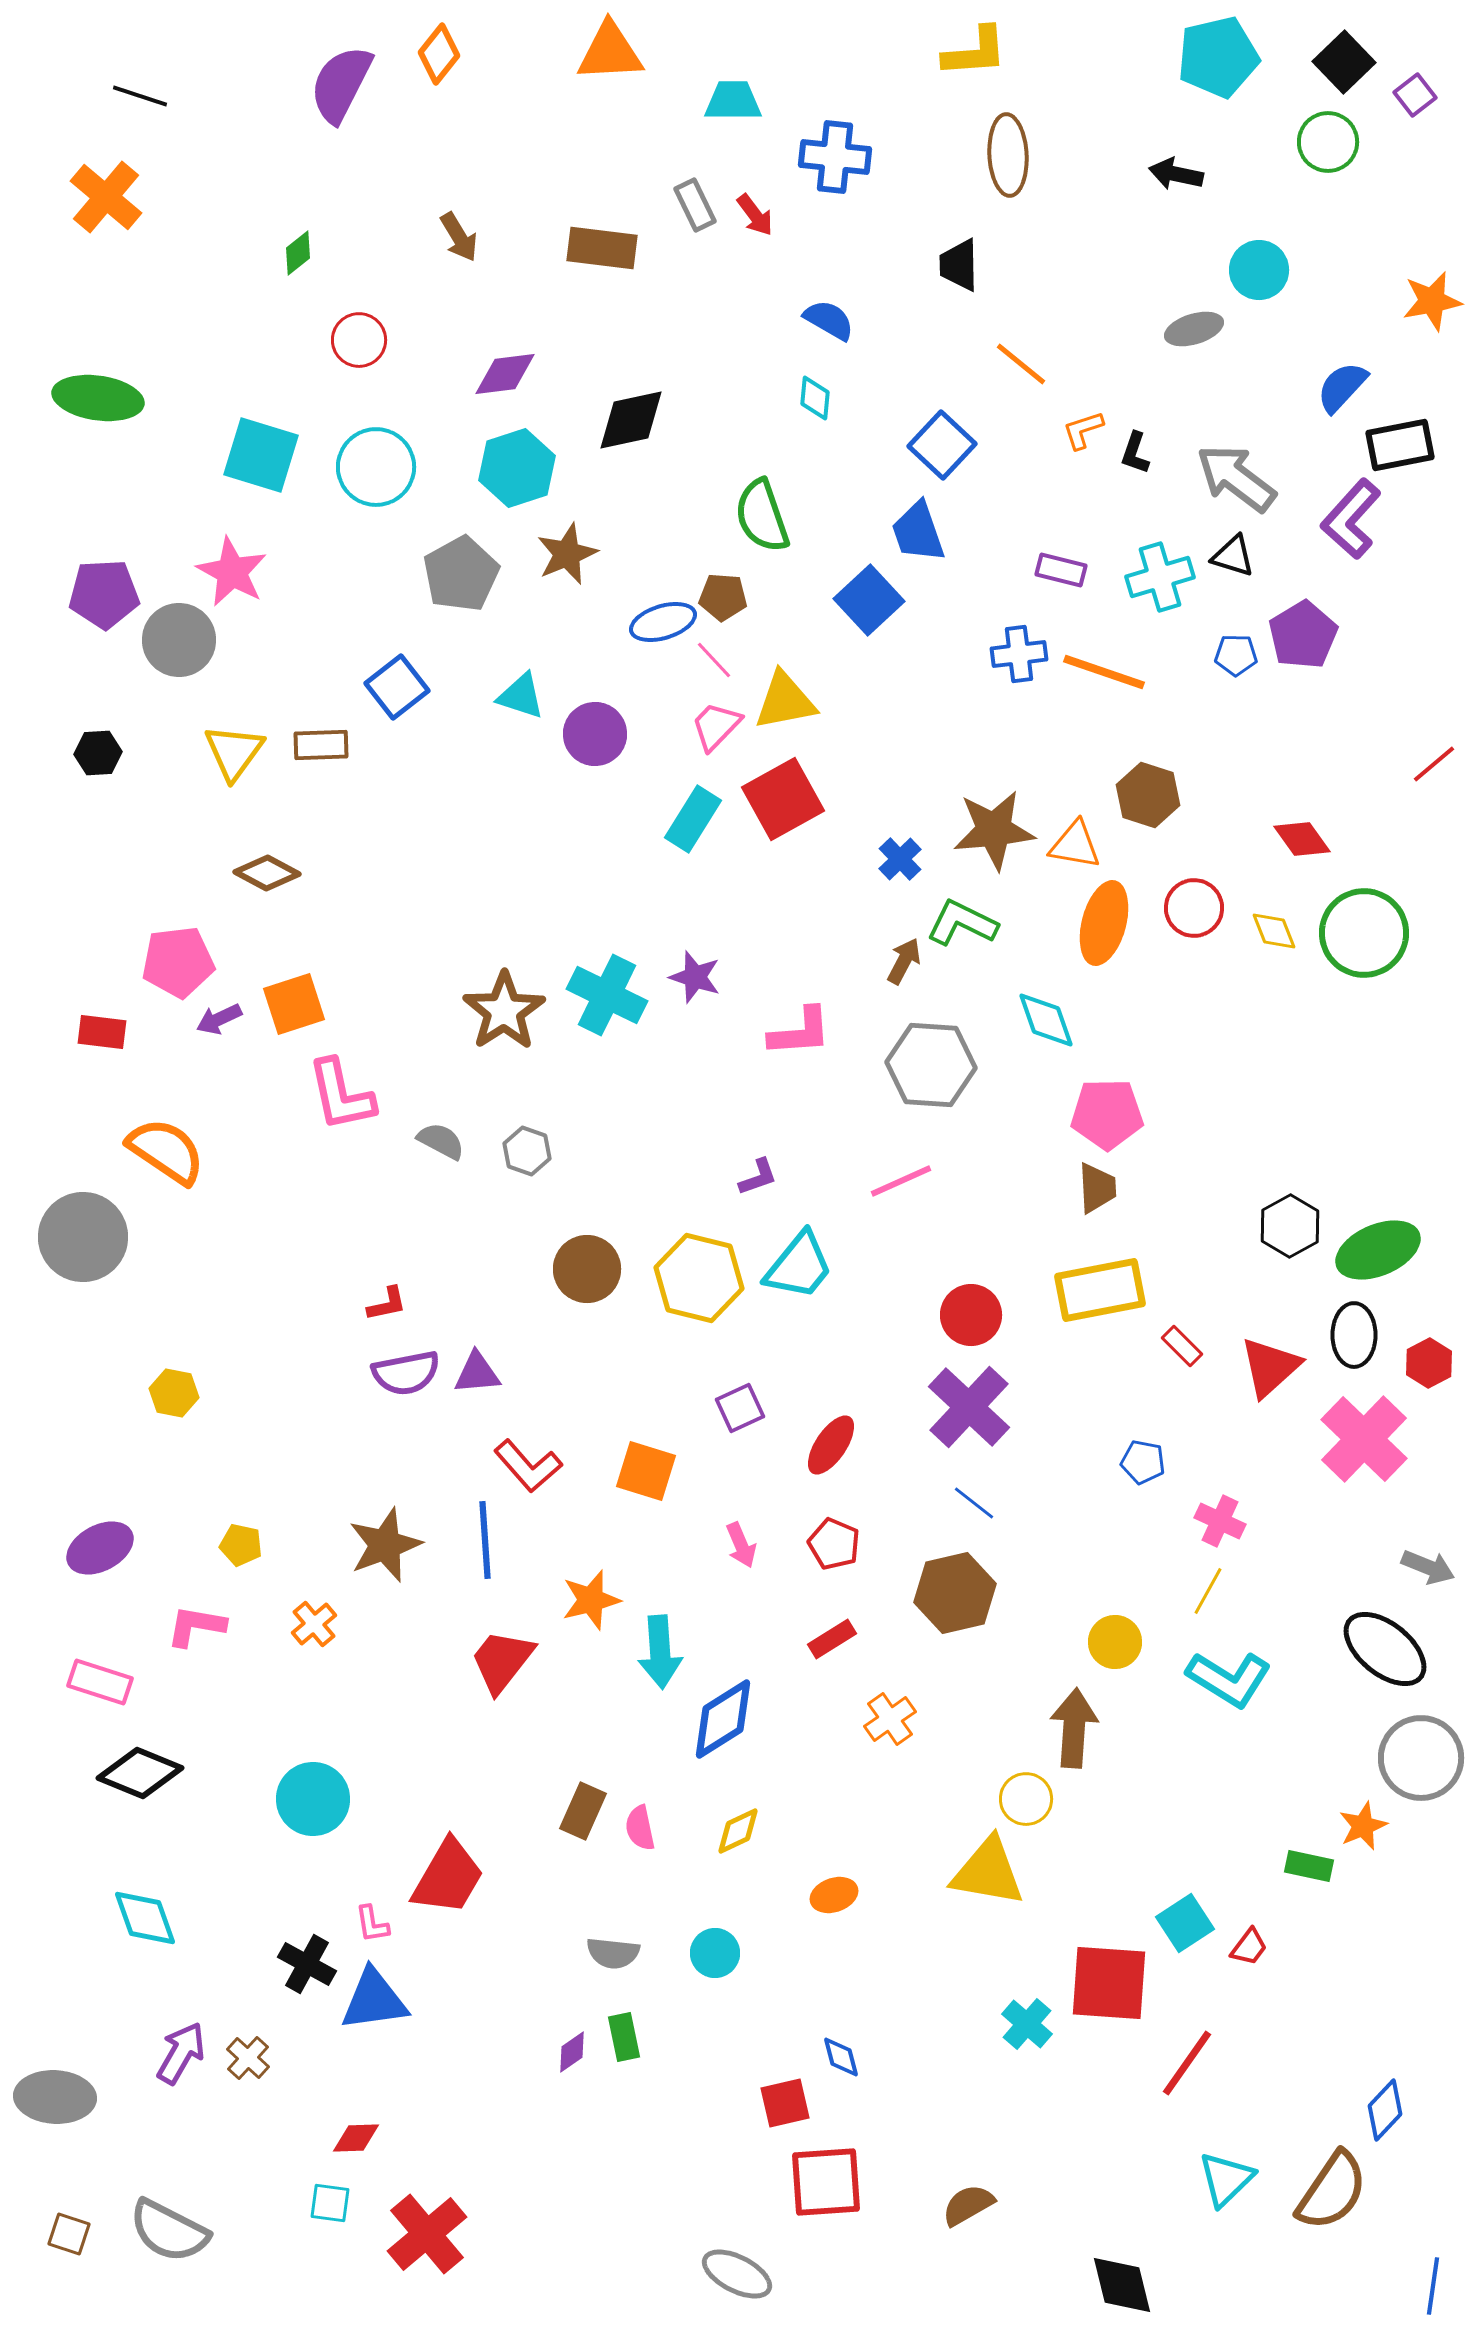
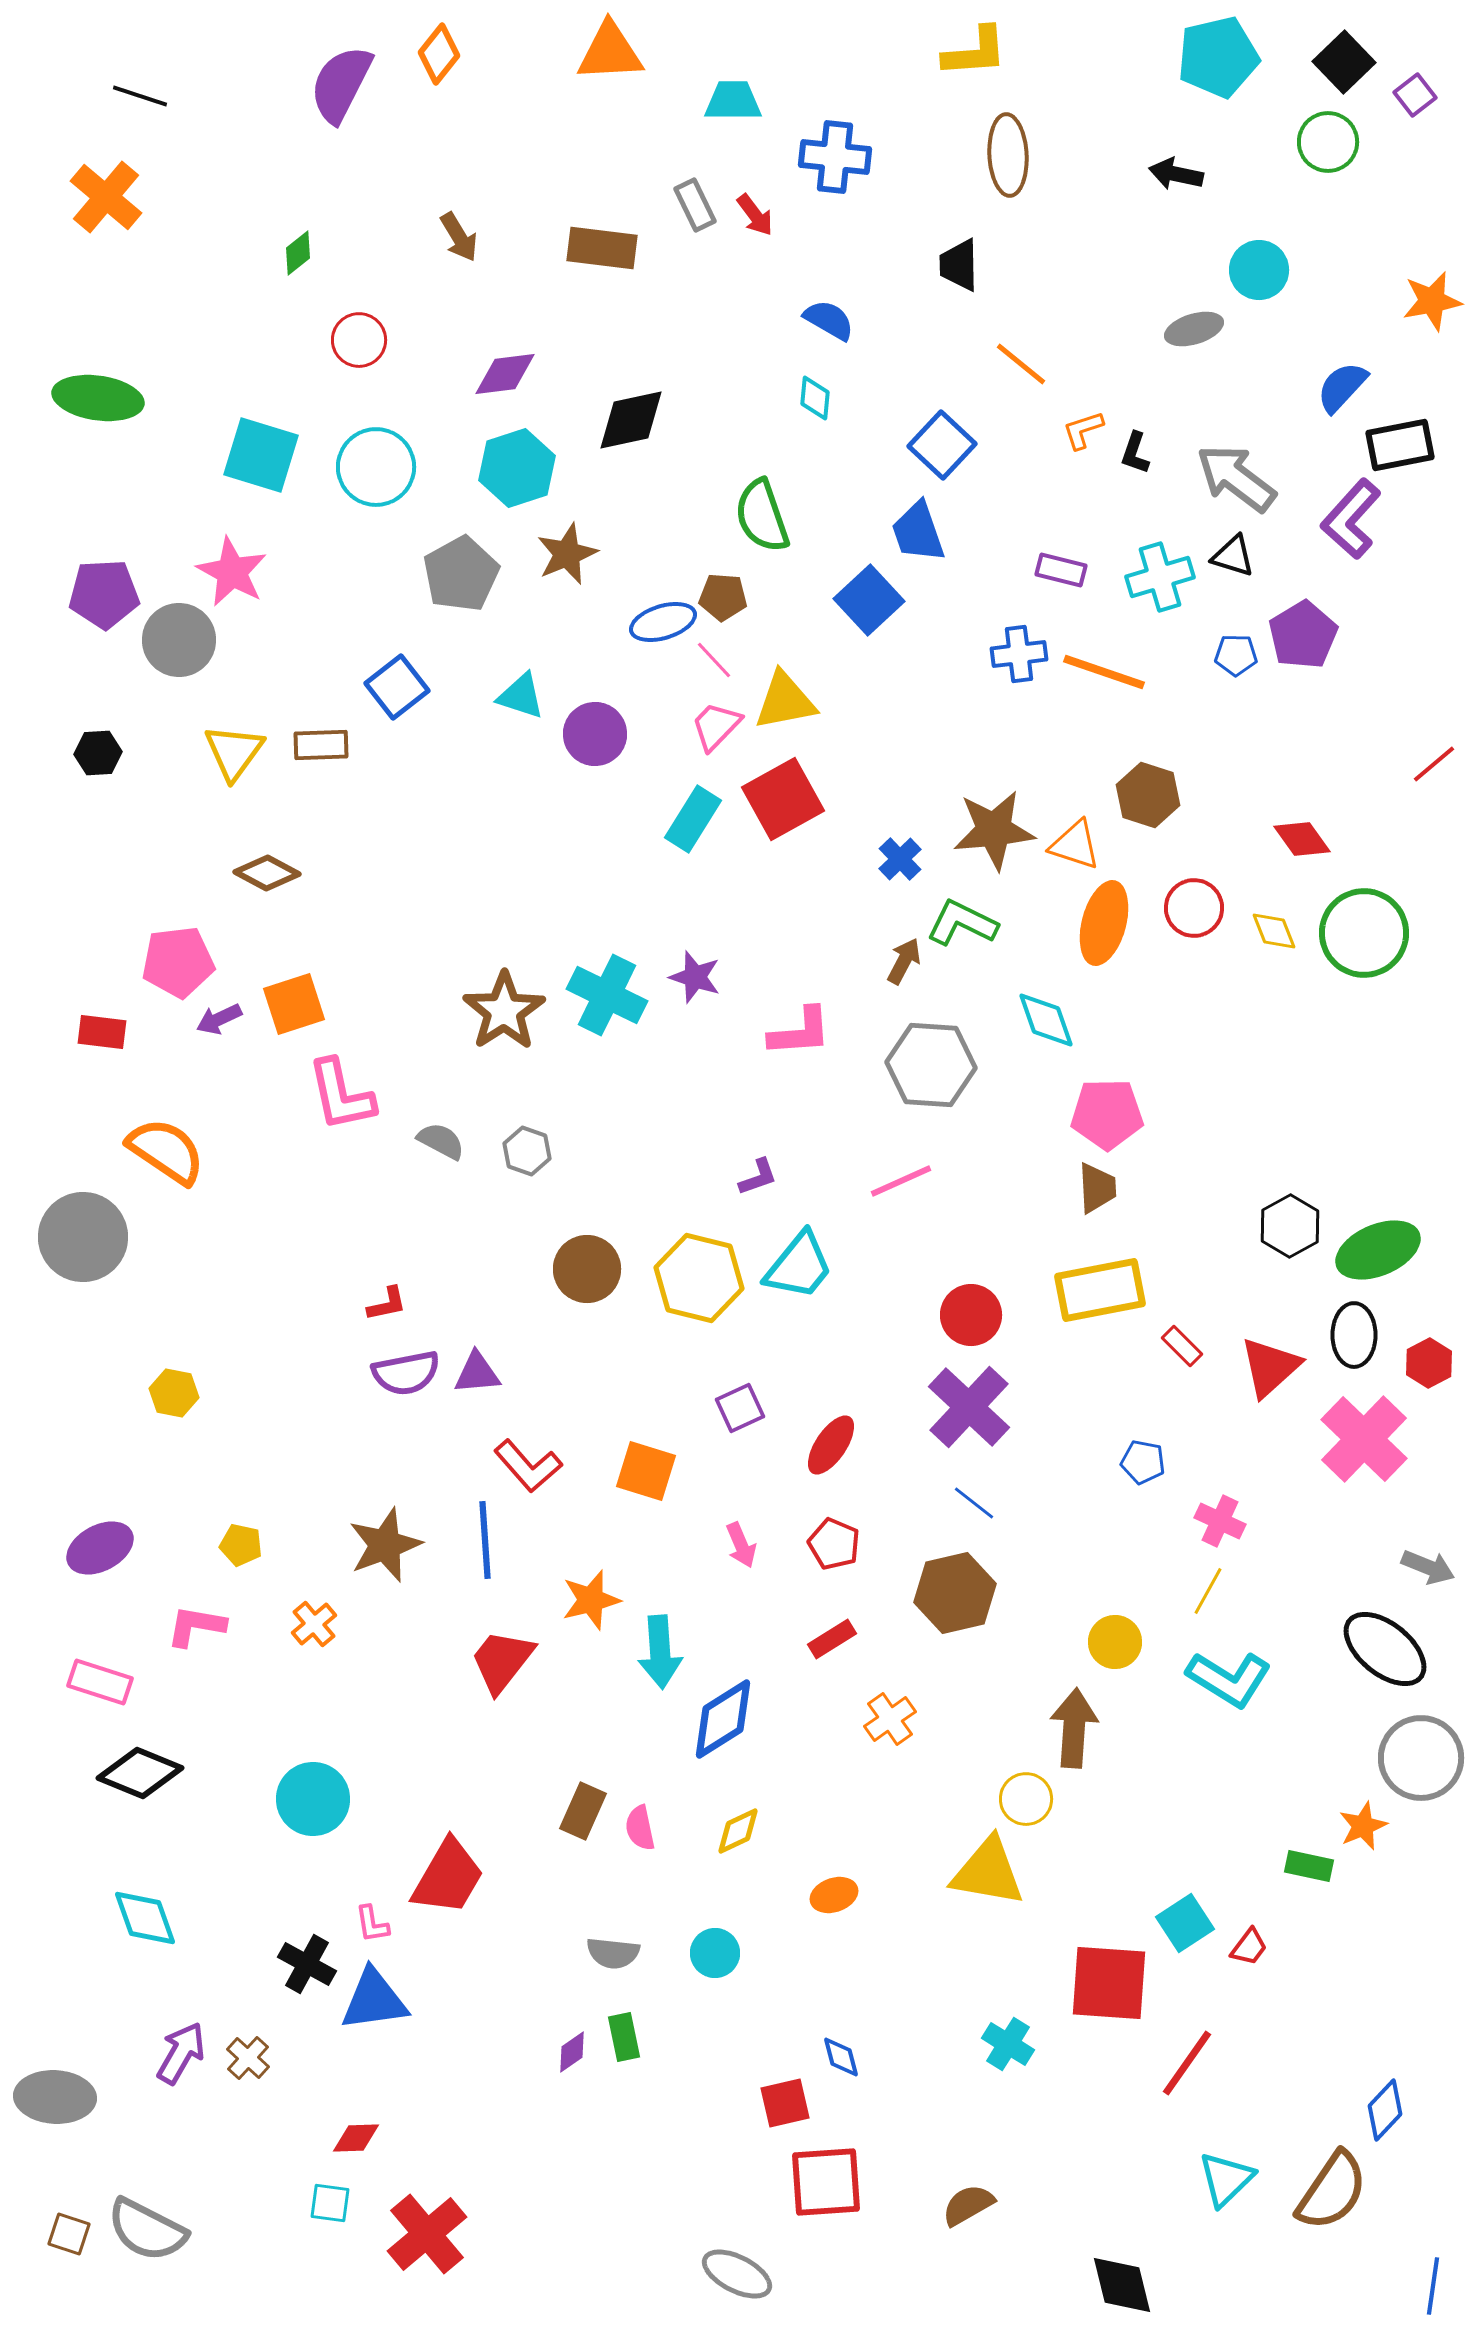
orange triangle at (1075, 845): rotated 8 degrees clockwise
cyan cross at (1027, 2024): moved 19 px left, 20 px down; rotated 9 degrees counterclockwise
gray semicircle at (169, 2231): moved 22 px left, 1 px up
